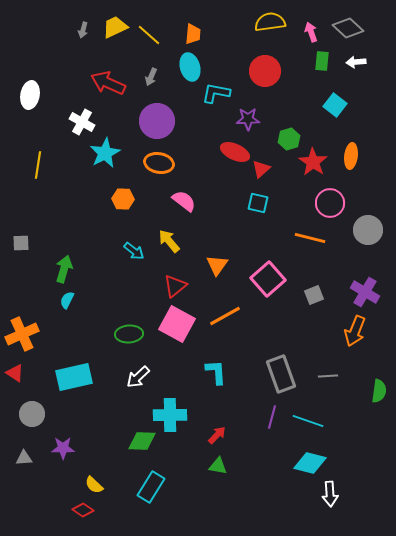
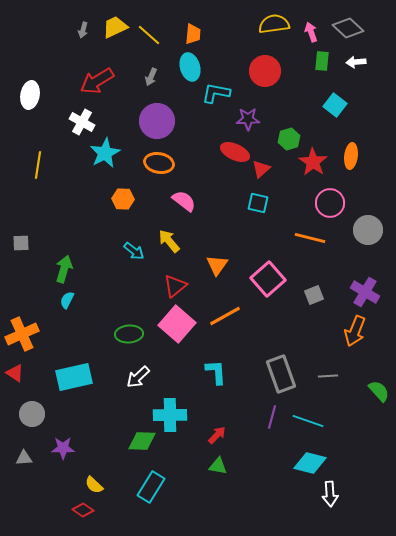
yellow semicircle at (270, 22): moved 4 px right, 2 px down
red arrow at (108, 83): moved 11 px left, 2 px up; rotated 56 degrees counterclockwise
pink square at (177, 324): rotated 12 degrees clockwise
green semicircle at (379, 391): rotated 50 degrees counterclockwise
